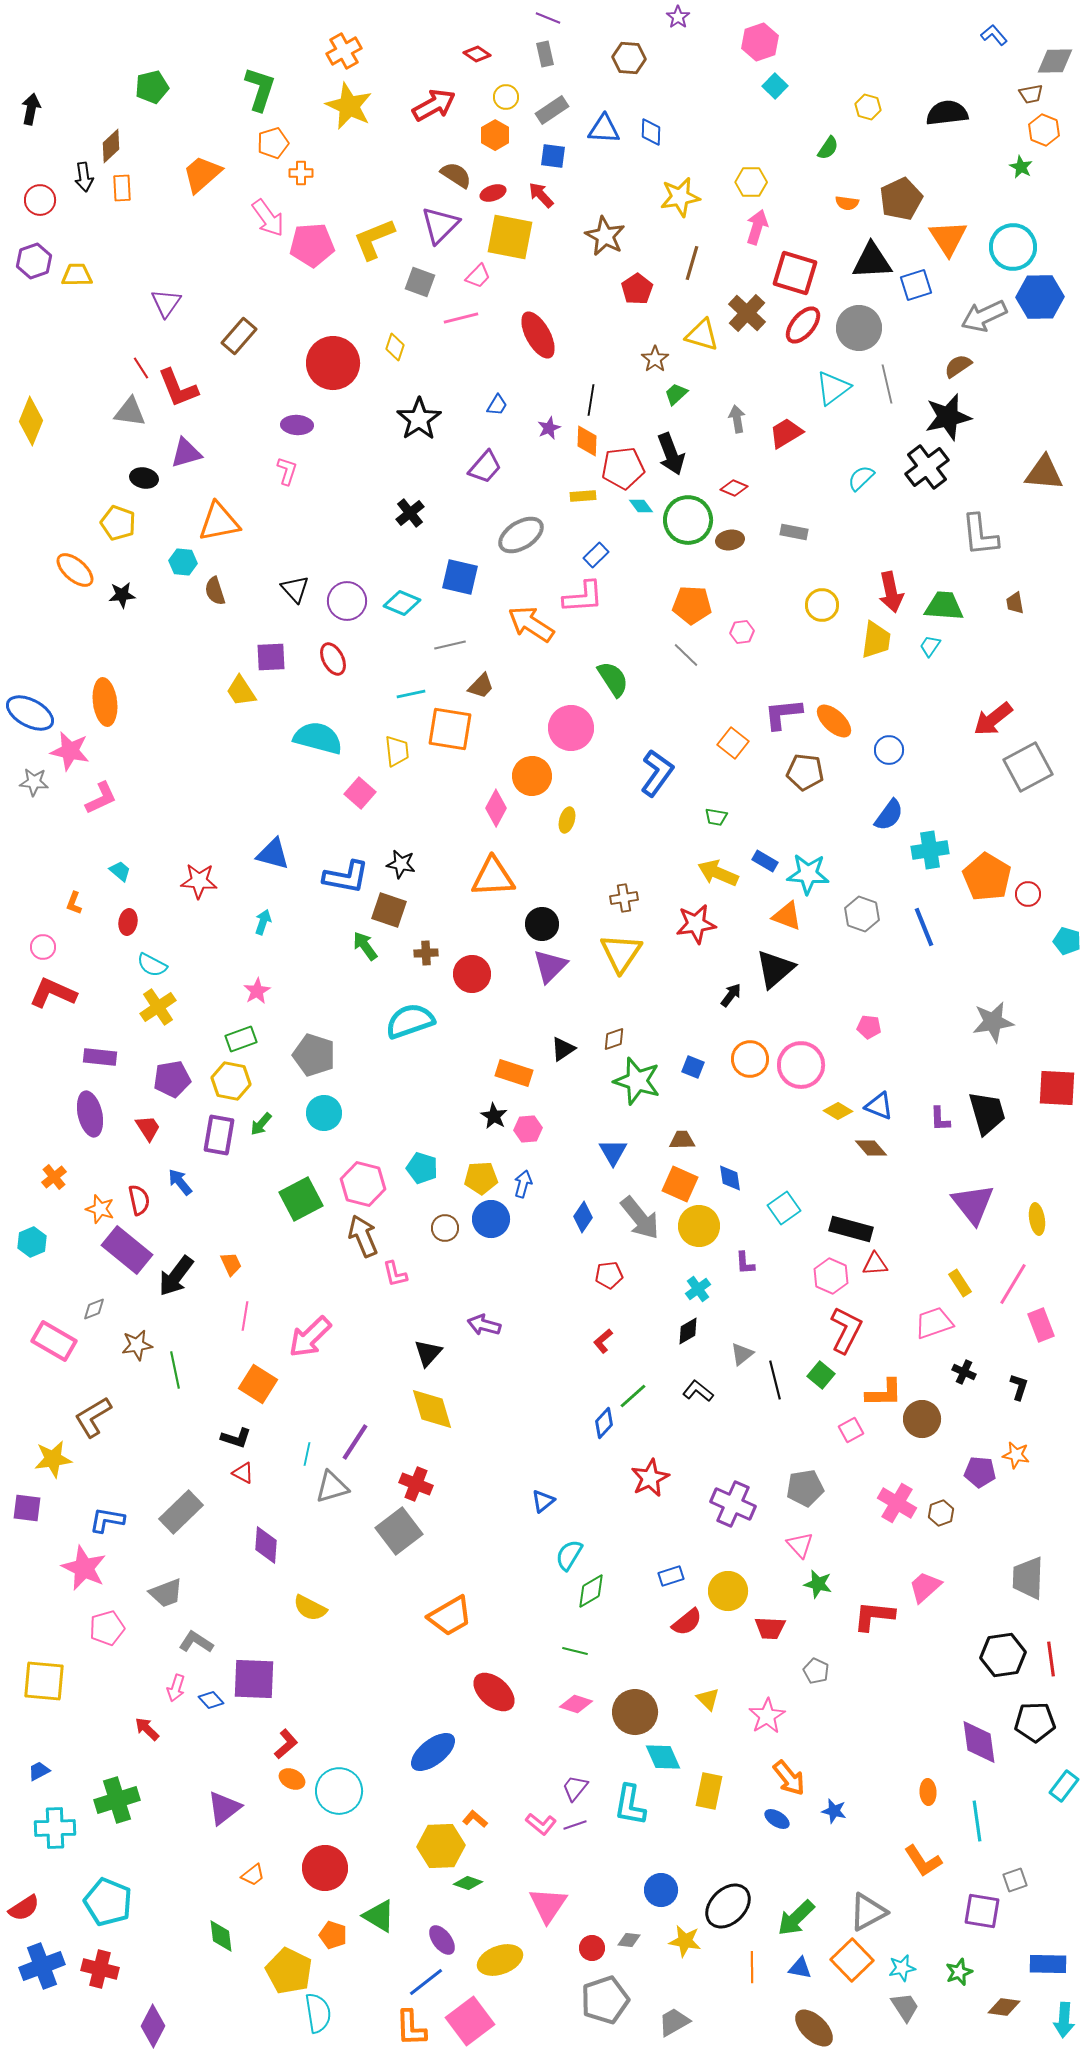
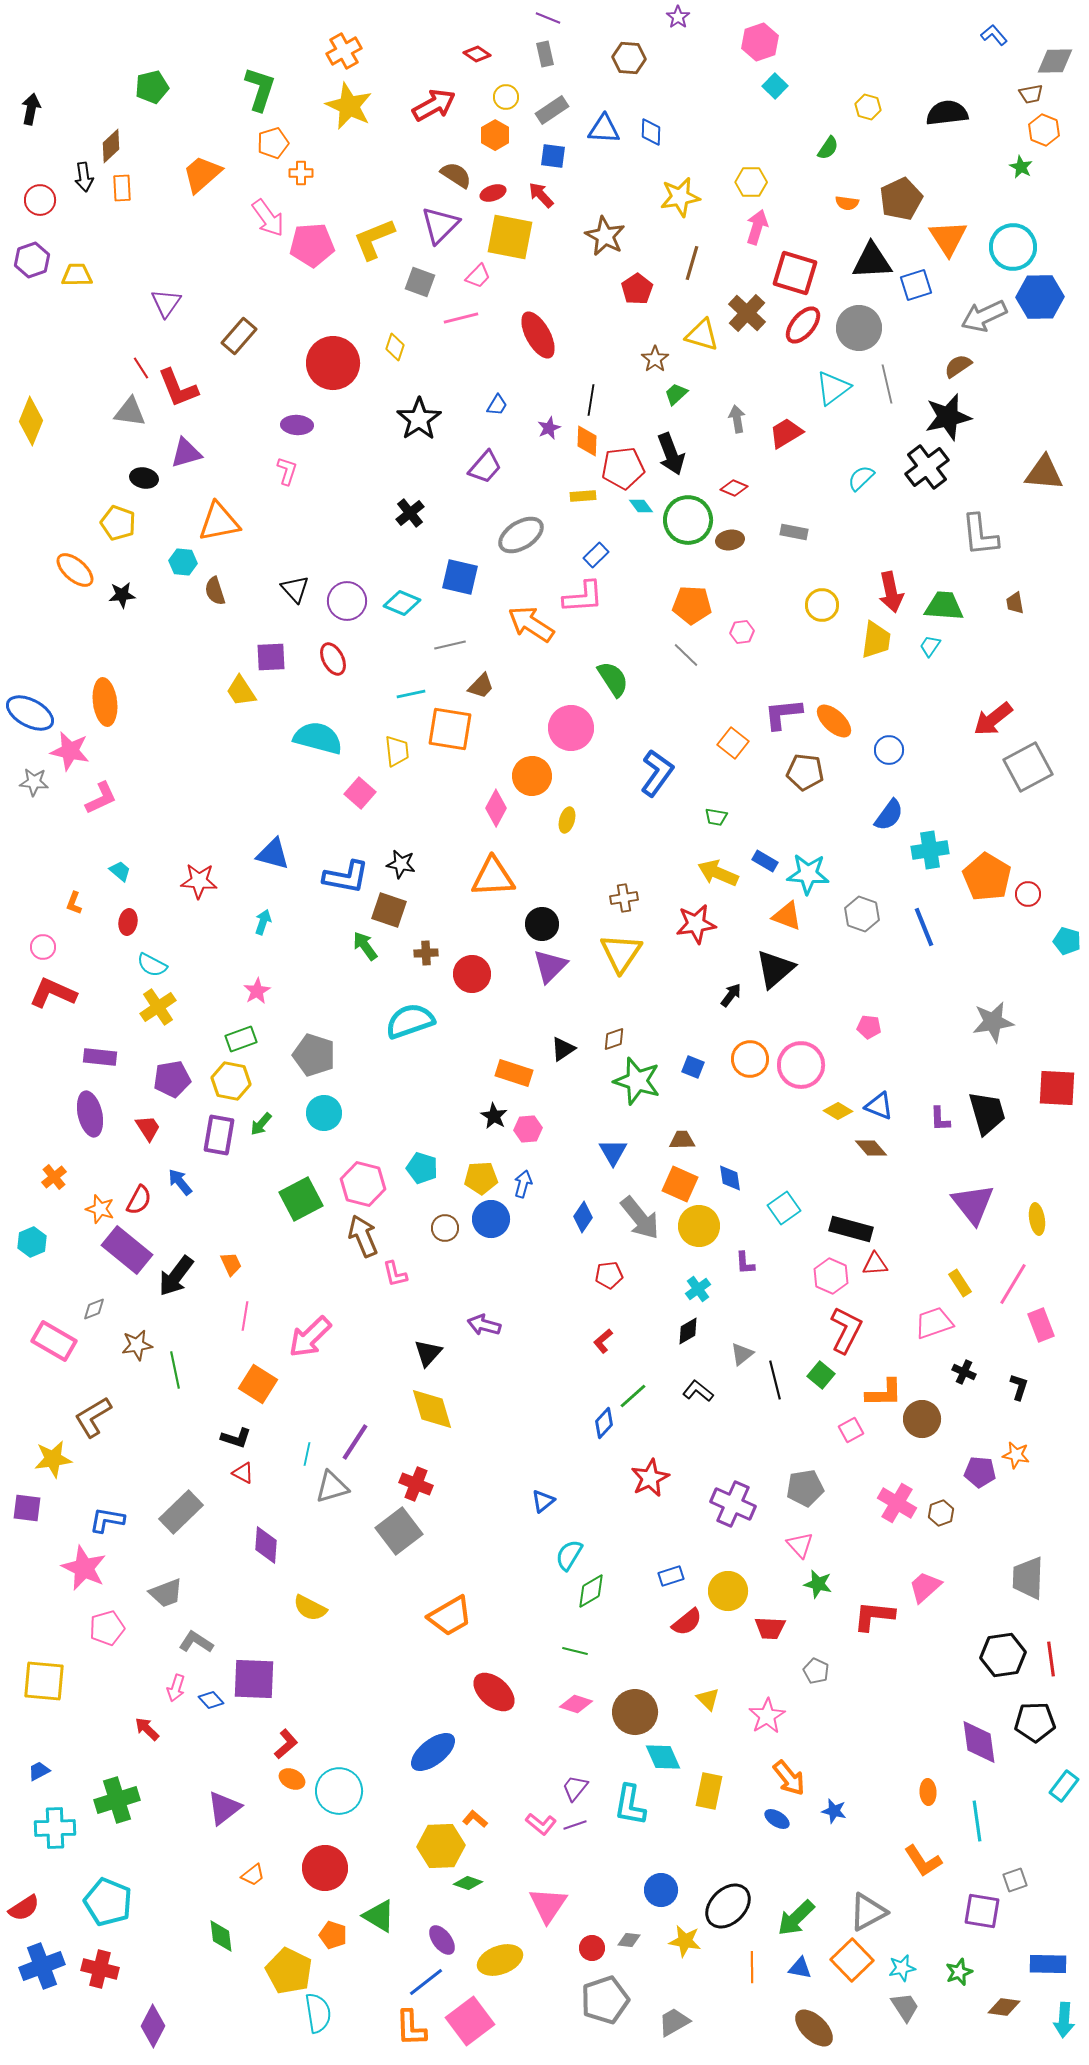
purple hexagon at (34, 261): moved 2 px left, 1 px up
red semicircle at (139, 1200): rotated 40 degrees clockwise
